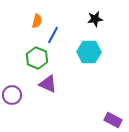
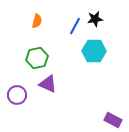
blue line: moved 22 px right, 9 px up
cyan hexagon: moved 5 px right, 1 px up
green hexagon: rotated 25 degrees clockwise
purple circle: moved 5 px right
